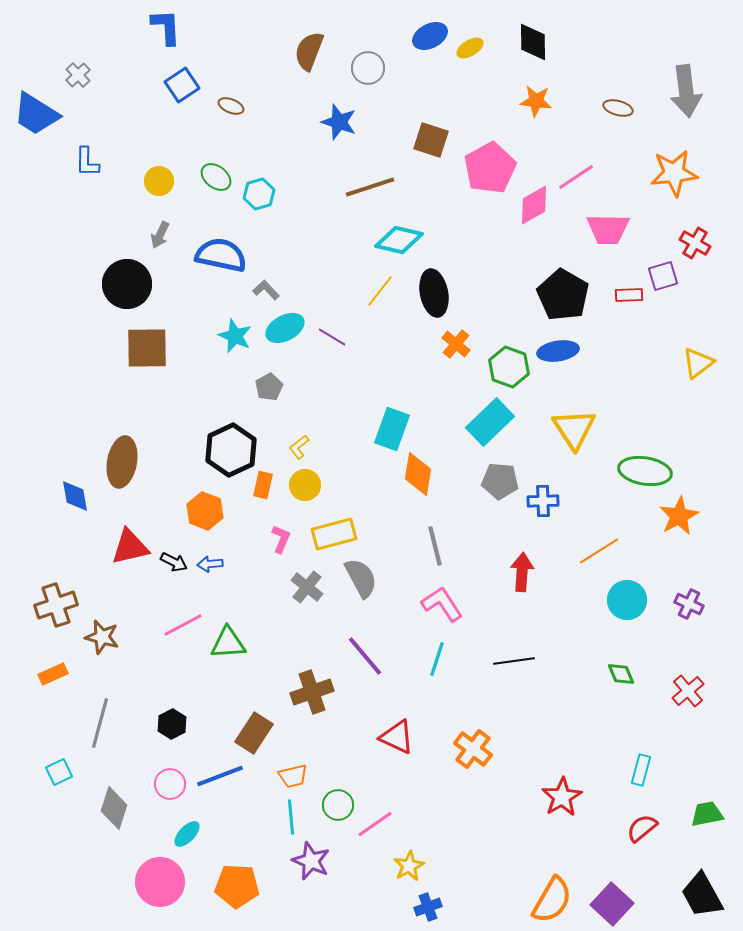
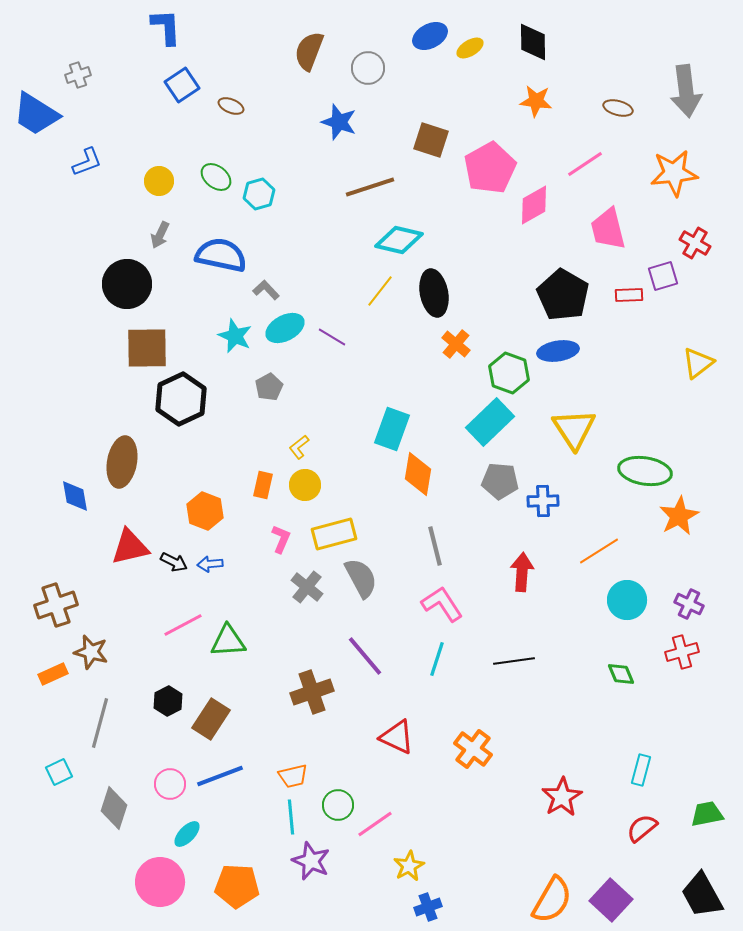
gray cross at (78, 75): rotated 25 degrees clockwise
blue L-shape at (87, 162): rotated 112 degrees counterclockwise
pink line at (576, 177): moved 9 px right, 13 px up
pink trapezoid at (608, 229): rotated 75 degrees clockwise
green hexagon at (509, 367): moved 6 px down
black hexagon at (231, 450): moved 50 px left, 51 px up
brown star at (102, 637): moved 11 px left, 15 px down
green triangle at (228, 643): moved 2 px up
red cross at (688, 691): moved 6 px left, 39 px up; rotated 24 degrees clockwise
black hexagon at (172, 724): moved 4 px left, 23 px up
brown rectangle at (254, 733): moved 43 px left, 14 px up
purple square at (612, 904): moved 1 px left, 4 px up
